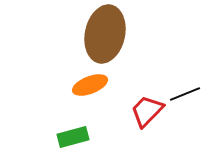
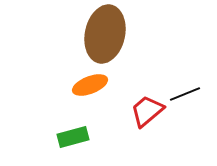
red trapezoid: rotated 6 degrees clockwise
